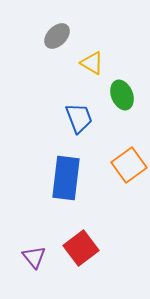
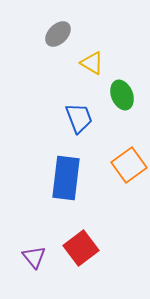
gray ellipse: moved 1 px right, 2 px up
